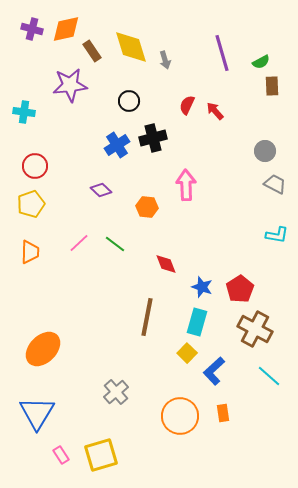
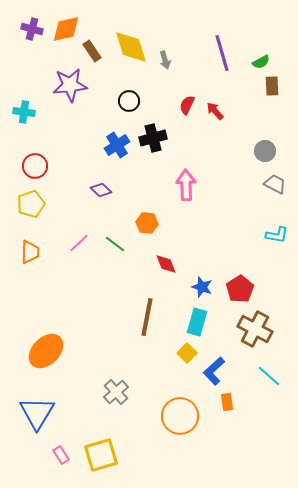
orange hexagon at (147, 207): moved 16 px down
orange ellipse at (43, 349): moved 3 px right, 2 px down
orange rectangle at (223, 413): moved 4 px right, 11 px up
